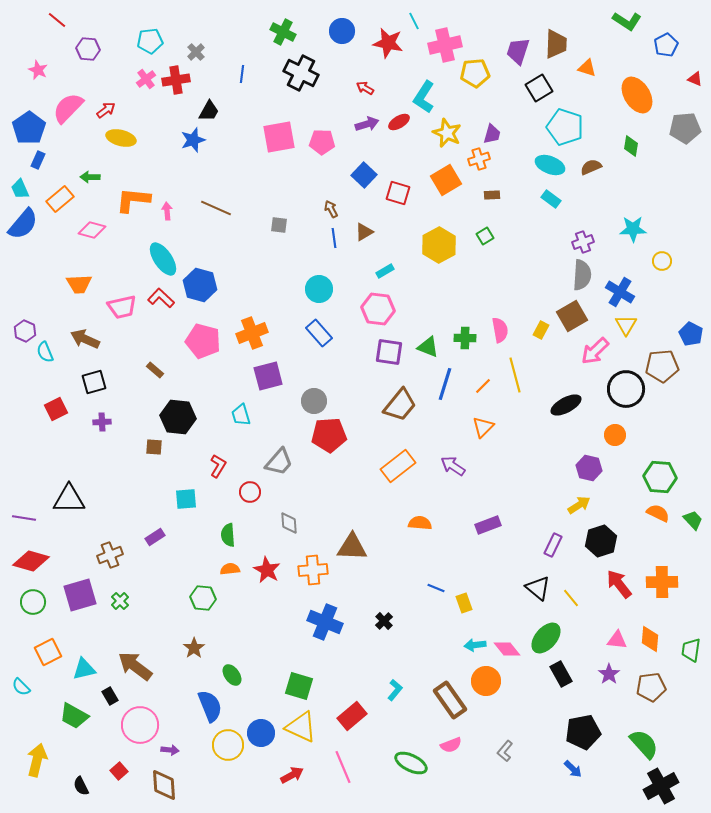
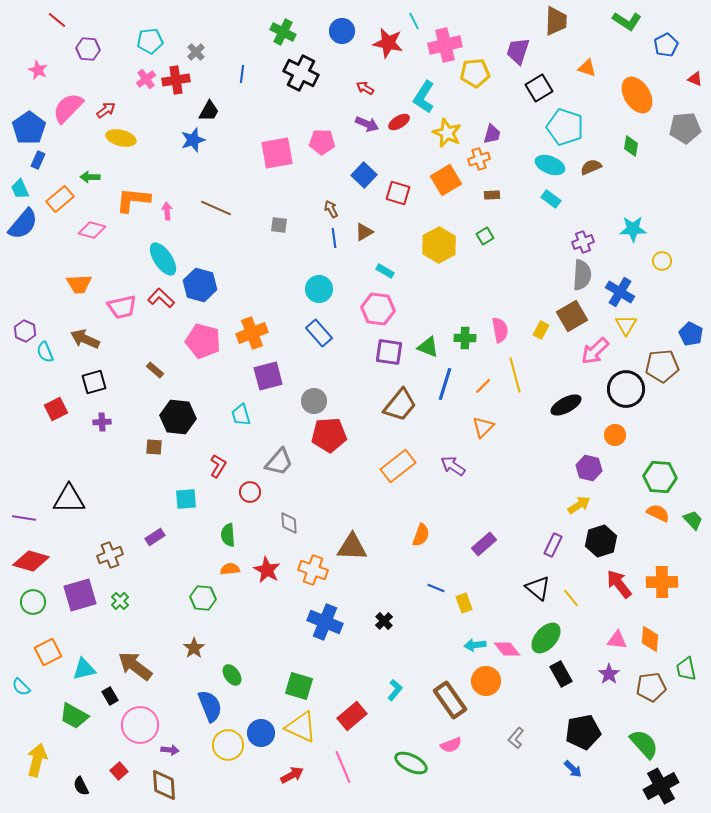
brown trapezoid at (556, 44): moved 23 px up
purple arrow at (367, 124): rotated 40 degrees clockwise
pink square at (279, 137): moved 2 px left, 16 px down
cyan rectangle at (385, 271): rotated 60 degrees clockwise
orange semicircle at (420, 523): moved 1 px right, 12 px down; rotated 105 degrees clockwise
purple rectangle at (488, 525): moved 4 px left, 19 px down; rotated 20 degrees counterclockwise
orange cross at (313, 570): rotated 24 degrees clockwise
green trapezoid at (691, 650): moved 5 px left, 19 px down; rotated 20 degrees counterclockwise
gray L-shape at (505, 751): moved 11 px right, 13 px up
